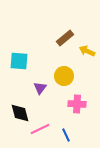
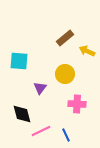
yellow circle: moved 1 px right, 2 px up
black diamond: moved 2 px right, 1 px down
pink line: moved 1 px right, 2 px down
